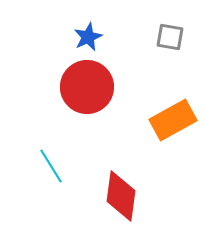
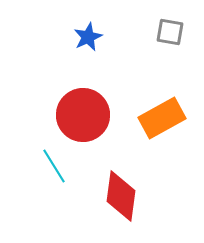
gray square: moved 5 px up
red circle: moved 4 px left, 28 px down
orange rectangle: moved 11 px left, 2 px up
cyan line: moved 3 px right
